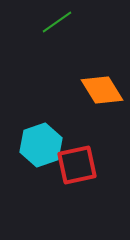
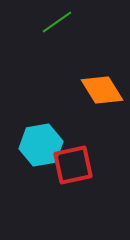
cyan hexagon: rotated 9 degrees clockwise
red square: moved 4 px left
